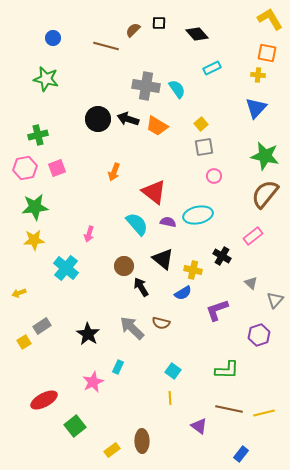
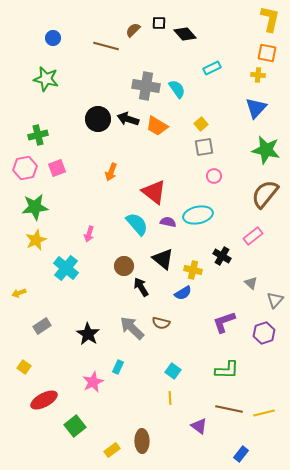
yellow L-shape at (270, 19): rotated 44 degrees clockwise
black diamond at (197, 34): moved 12 px left
green star at (265, 156): moved 1 px right, 6 px up
orange arrow at (114, 172): moved 3 px left
yellow star at (34, 240): moved 2 px right; rotated 20 degrees counterclockwise
purple L-shape at (217, 310): moved 7 px right, 12 px down
purple hexagon at (259, 335): moved 5 px right, 2 px up
yellow square at (24, 342): moved 25 px down; rotated 24 degrees counterclockwise
